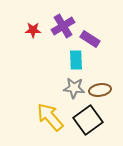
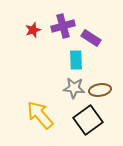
purple cross: rotated 15 degrees clockwise
red star: rotated 21 degrees counterclockwise
purple rectangle: moved 1 px right, 1 px up
yellow arrow: moved 10 px left, 2 px up
